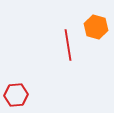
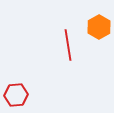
orange hexagon: moved 3 px right; rotated 15 degrees clockwise
